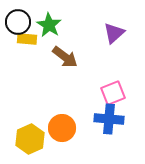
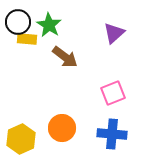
blue cross: moved 3 px right, 15 px down
yellow hexagon: moved 9 px left
